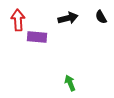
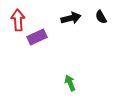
black arrow: moved 3 px right
purple rectangle: rotated 30 degrees counterclockwise
